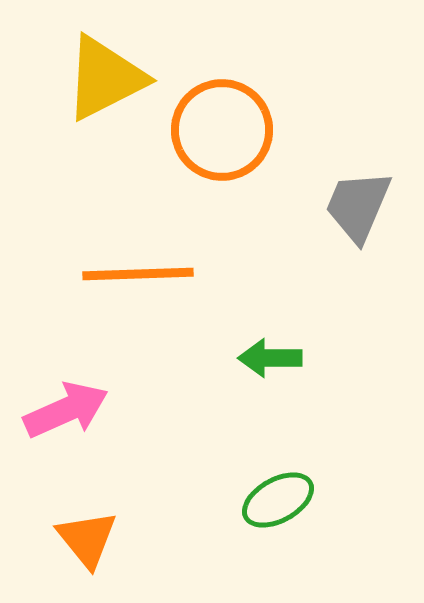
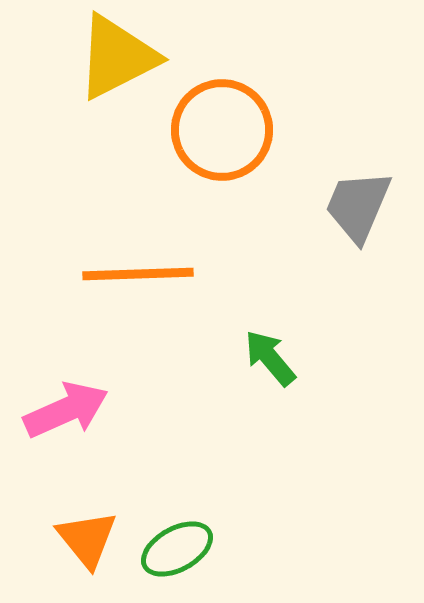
yellow triangle: moved 12 px right, 21 px up
green arrow: rotated 50 degrees clockwise
green ellipse: moved 101 px left, 49 px down
